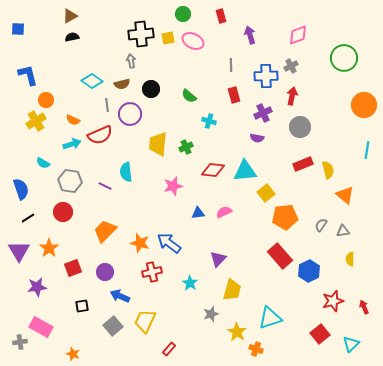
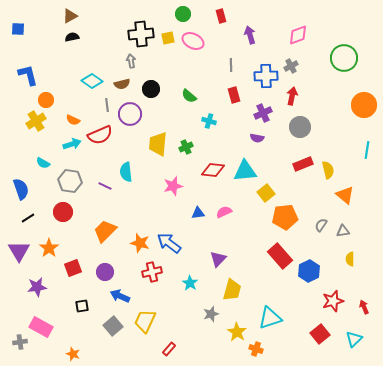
cyan triangle at (351, 344): moved 3 px right, 5 px up
